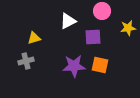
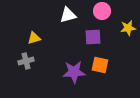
white triangle: moved 6 px up; rotated 12 degrees clockwise
purple star: moved 6 px down
